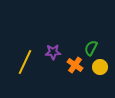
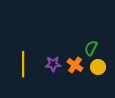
purple star: moved 12 px down
yellow line: moved 2 px left, 2 px down; rotated 25 degrees counterclockwise
yellow circle: moved 2 px left
